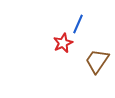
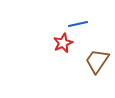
blue line: rotated 54 degrees clockwise
